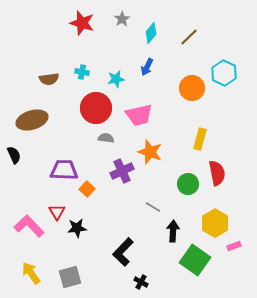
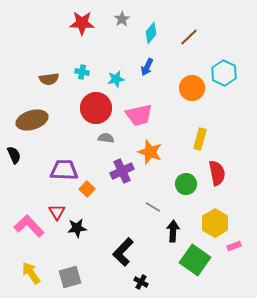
red star: rotated 15 degrees counterclockwise
green circle: moved 2 px left
